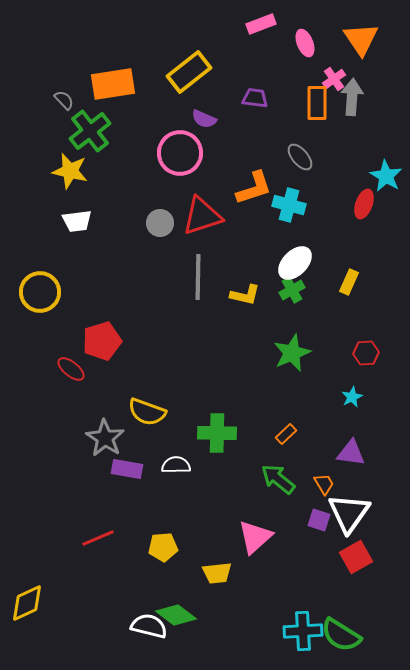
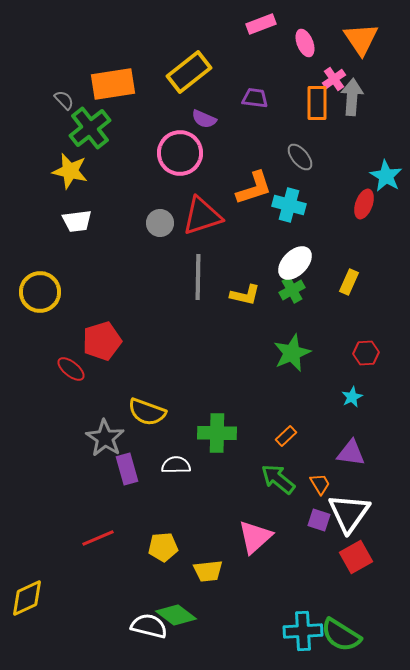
green cross at (90, 131): moved 3 px up
orange rectangle at (286, 434): moved 2 px down
purple rectangle at (127, 469): rotated 64 degrees clockwise
orange trapezoid at (324, 484): moved 4 px left
yellow trapezoid at (217, 573): moved 9 px left, 2 px up
yellow diamond at (27, 603): moved 5 px up
